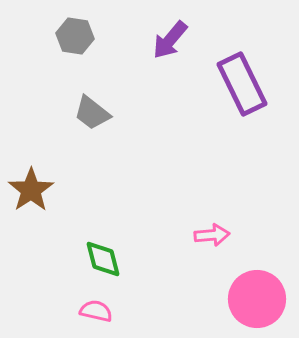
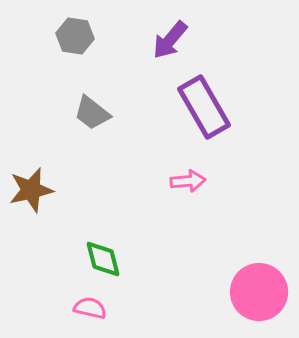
purple rectangle: moved 38 px left, 23 px down; rotated 4 degrees counterclockwise
brown star: rotated 21 degrees clockwise
pink arrow: moved 24 px left, 54 px up
pink circle: moved 2 px right, 7 px up
pink semicircle: moved 6 px left, 3 px up
